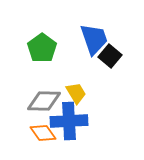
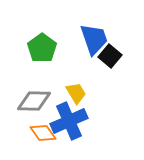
gray diamond: moved 10 px left
blue cross: rotated 21 degrees counterclockwise
